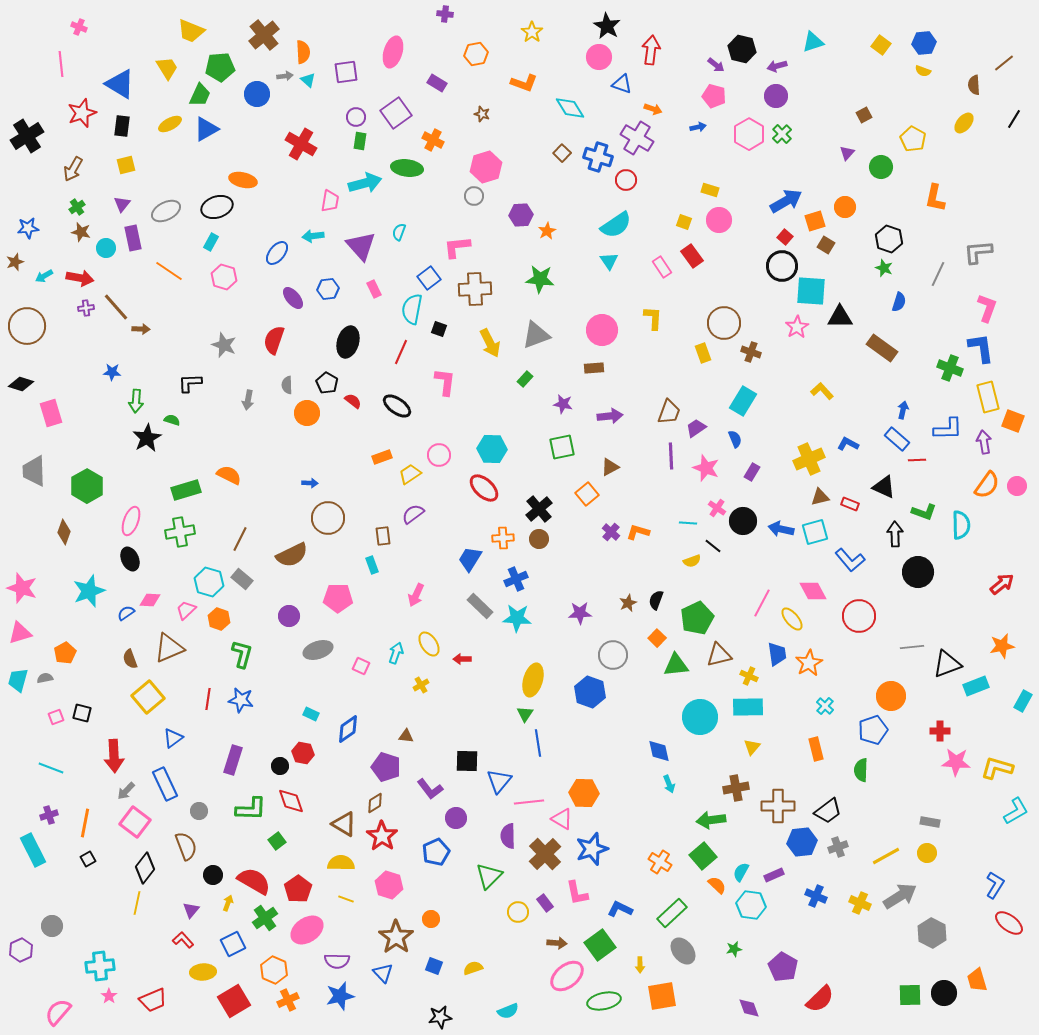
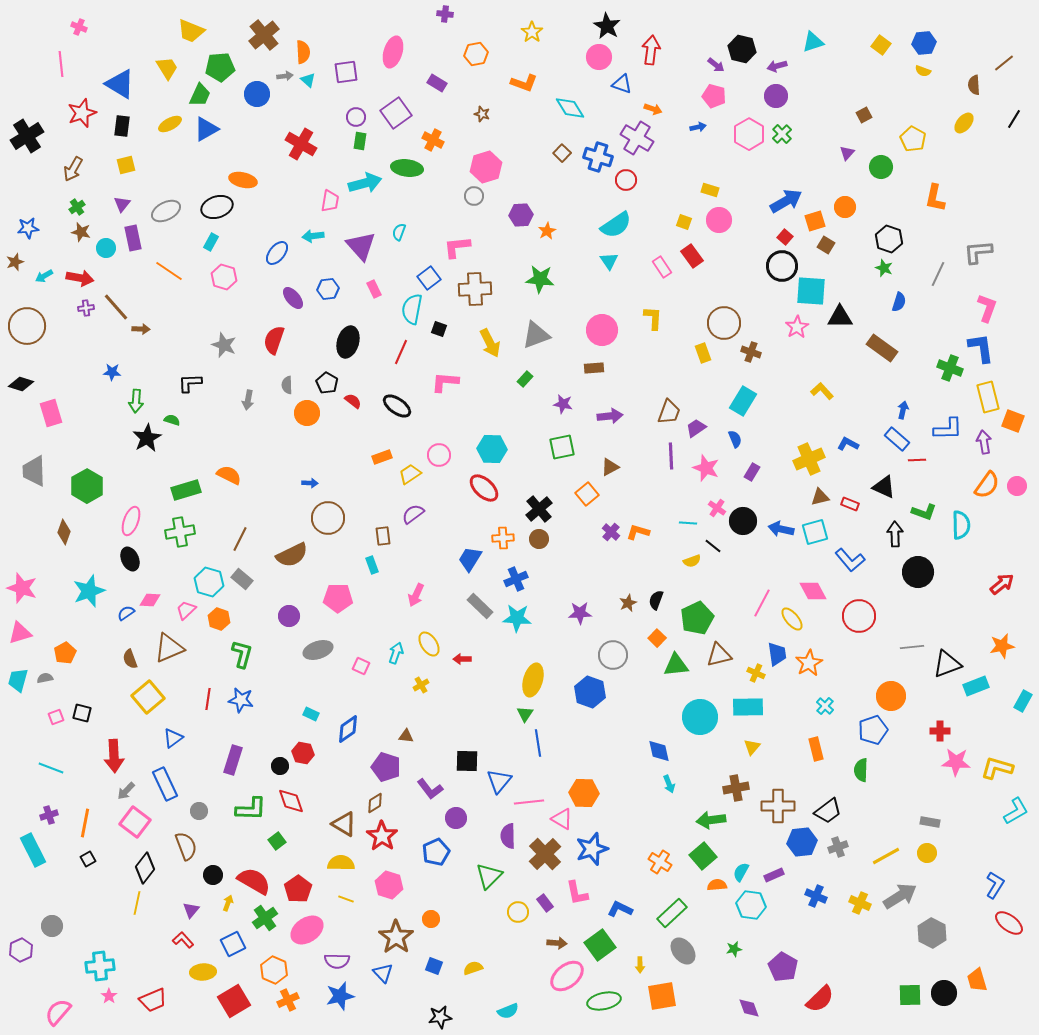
pink L-shape at (445, 382): rotated 92 degrees counterclockwise
yellow cross at (749, 676): moved 7 px right, 3 px up
orange semicircle at (717, 885): rotated 48 degrees counterclockwise
